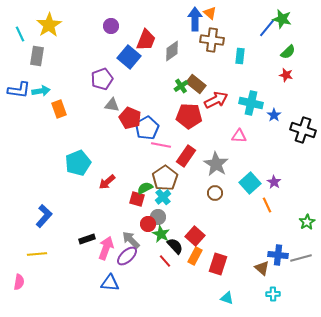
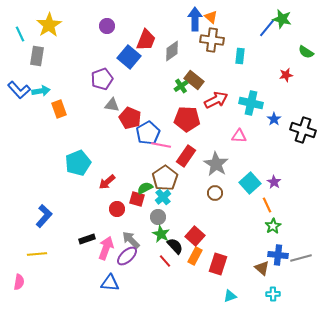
orange triangle at (210, 13): moved 1 px right, 4 px down
purple circle at (111, 26): moved 4 px left
green semicircle at (288, 52): moved 18 px right; rotated 77 degrees clockwise
red star at (286, 75): rotated 24 degrees counterclockwise
brown rectangle at (196, 84): moved 2 px left, 4 px up
blue L-shape at (19, 90): rotated 40 degrees clockwise
blue star at (274, 115): moved 4 px down
red pentagon at (189, 116): moved 2 px left, 3 px down
blue pentagon at (147, 128): moved 1 px right, 5 px down
green star at (307, 222): moved 34 px left, 4 px down
red circle at (148, 224): moved 31 px left, 15 px up
cyan triangle at (227, 298): moved 3 px right, 2 px up; rotated 40 degrees counterclockwise
